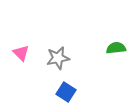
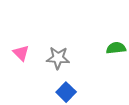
gray star: rotated 15 degrees clockwise
blue square: rotated 12 degrees clockwise
